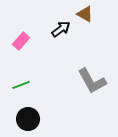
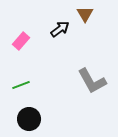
brown triangle: rotated 30 degrees clockwise
black arrow: moved 1 px left
black circle: moved 1 px right
